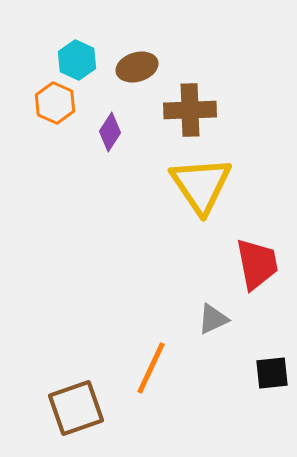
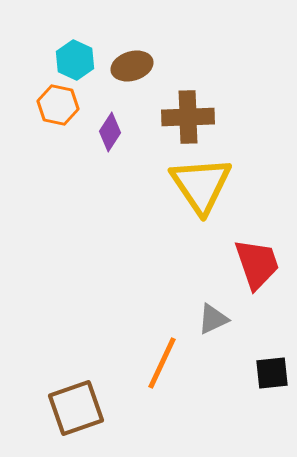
cyan hexagon: moved 2 px left
brown ellipse: moved 5 px left, 1 px up
orange hexagon: moved 3 px right, 2 px down; rotated 12 degrees counterclockwise
brown cross: moved 2 px left, 7 px down
red trapezoid: rotated 8 degrees counterclockwise
orange line: moved 11 px right, 5 px up
